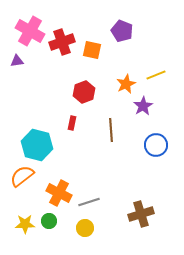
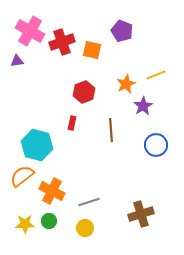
orange cross: moved 7 px left, 2 px up
